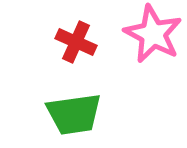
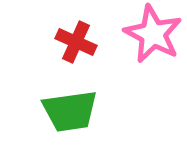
green trapezoid: moved 4 px left, 3 px up
